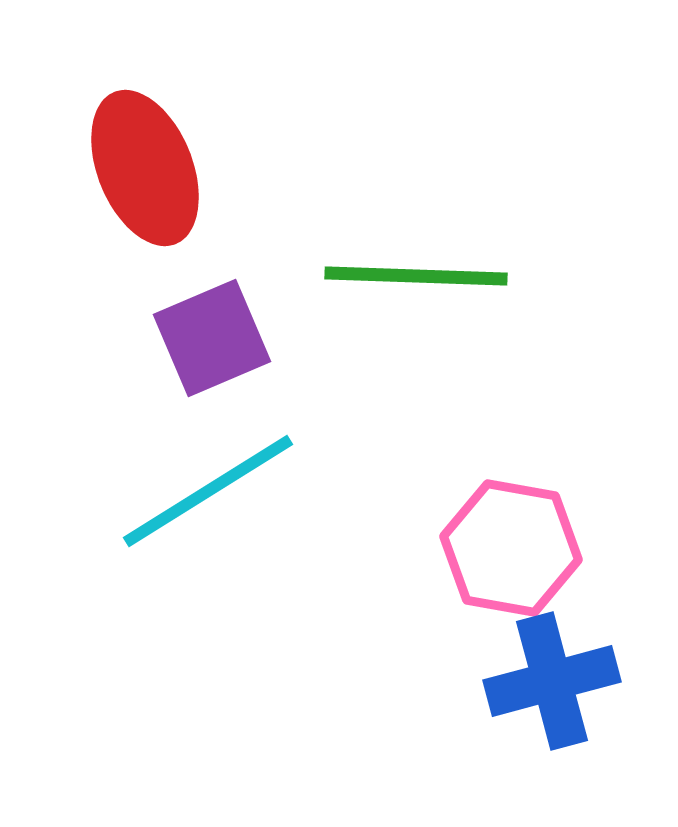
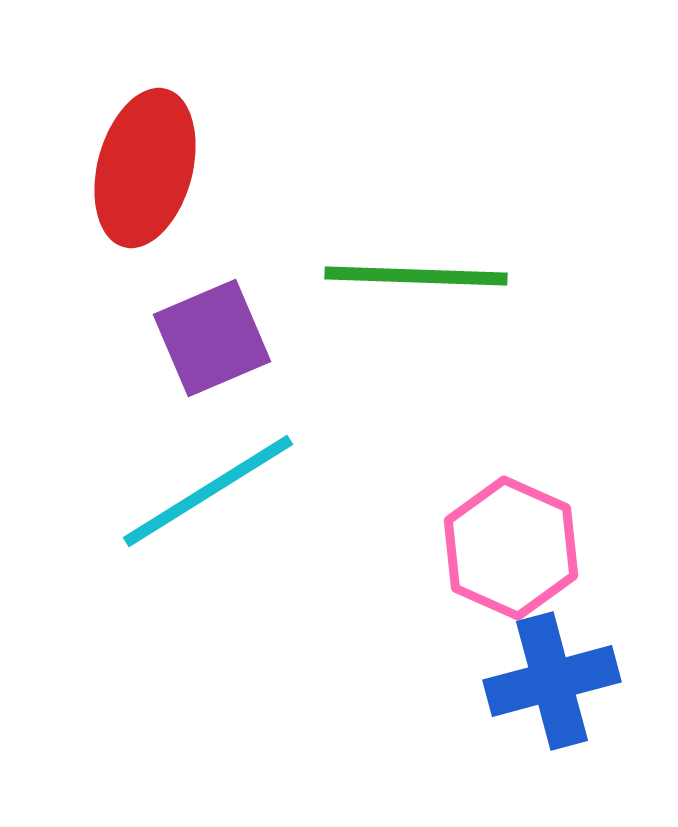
red ellipse: rotated 37 degrees clockwise
pink hexagon: rotated 14 degrees clockwise
